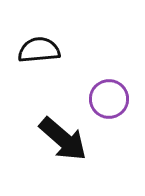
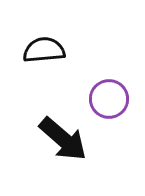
black semicircle: moved 5 px right
